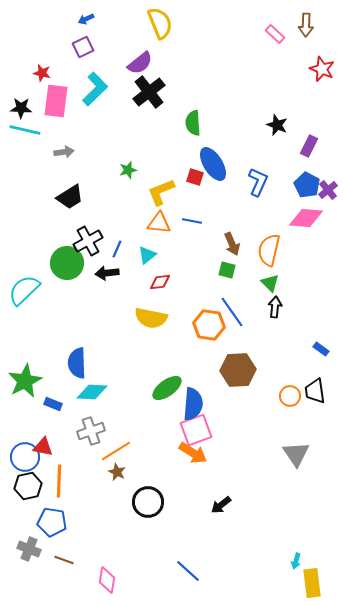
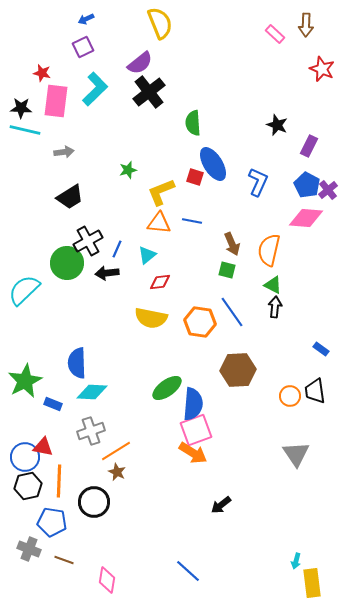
green triangle at (270, 283): moved 3 px right, 2 px down; rotated 18 degrees counterclockwise
orange hexagon at (209, 325): moved 9 px left, 3 px up
black circle at (148, 502): moved 54 px left
